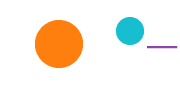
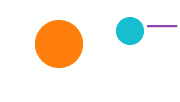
purple line: moved 21 px up
